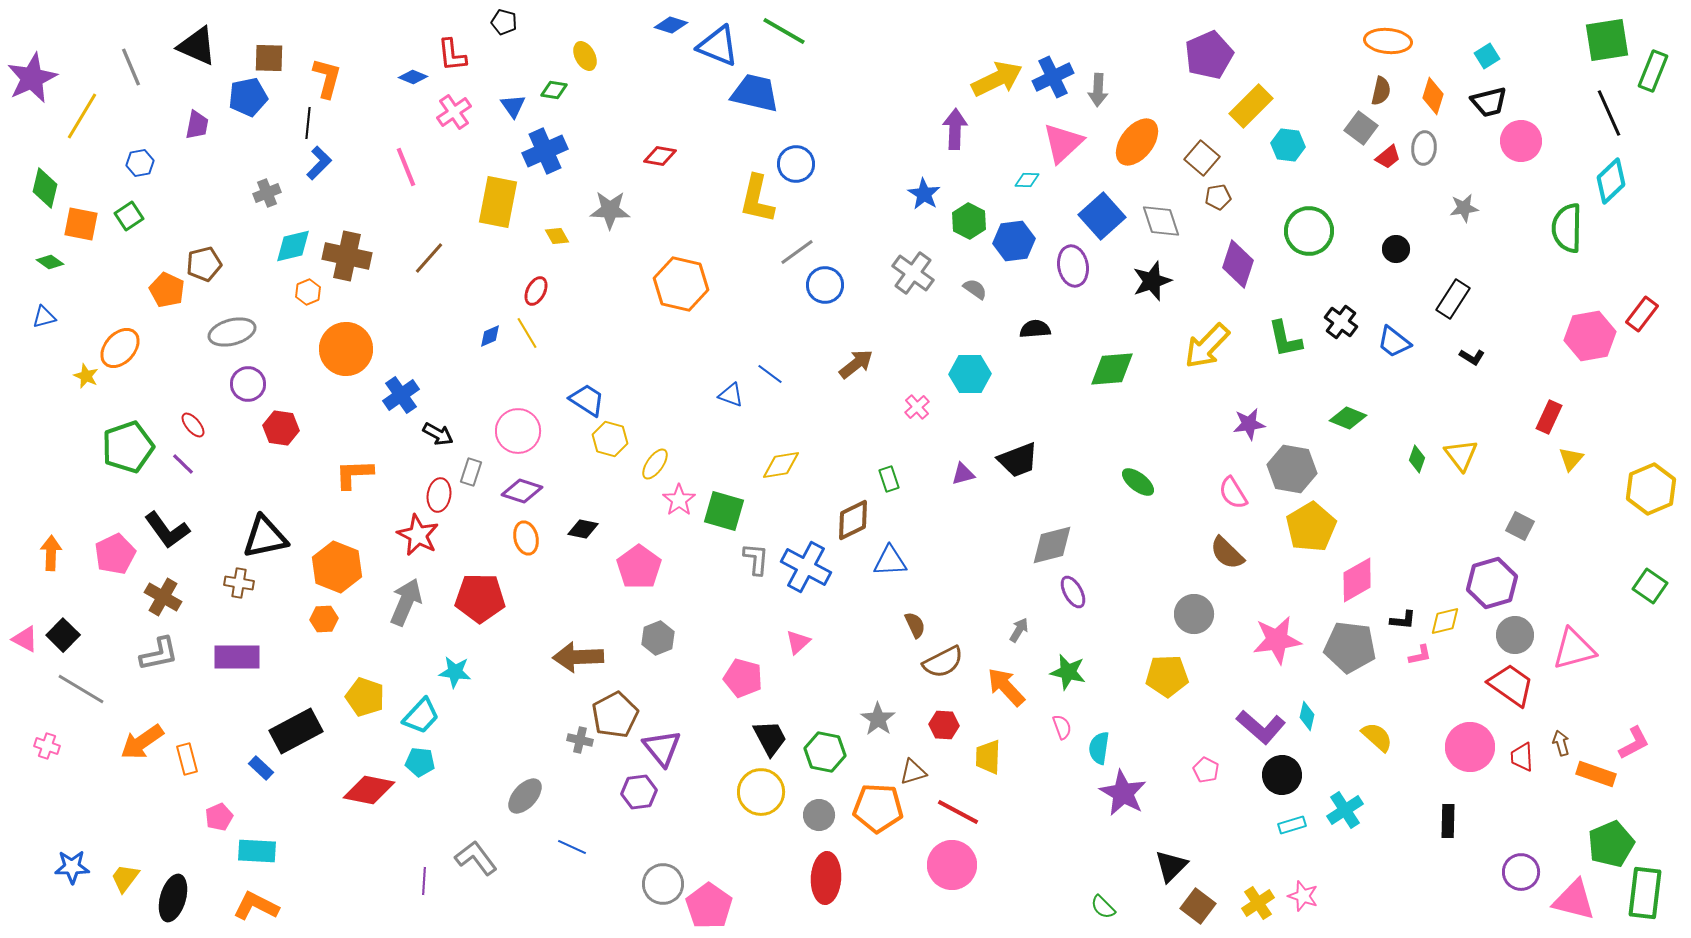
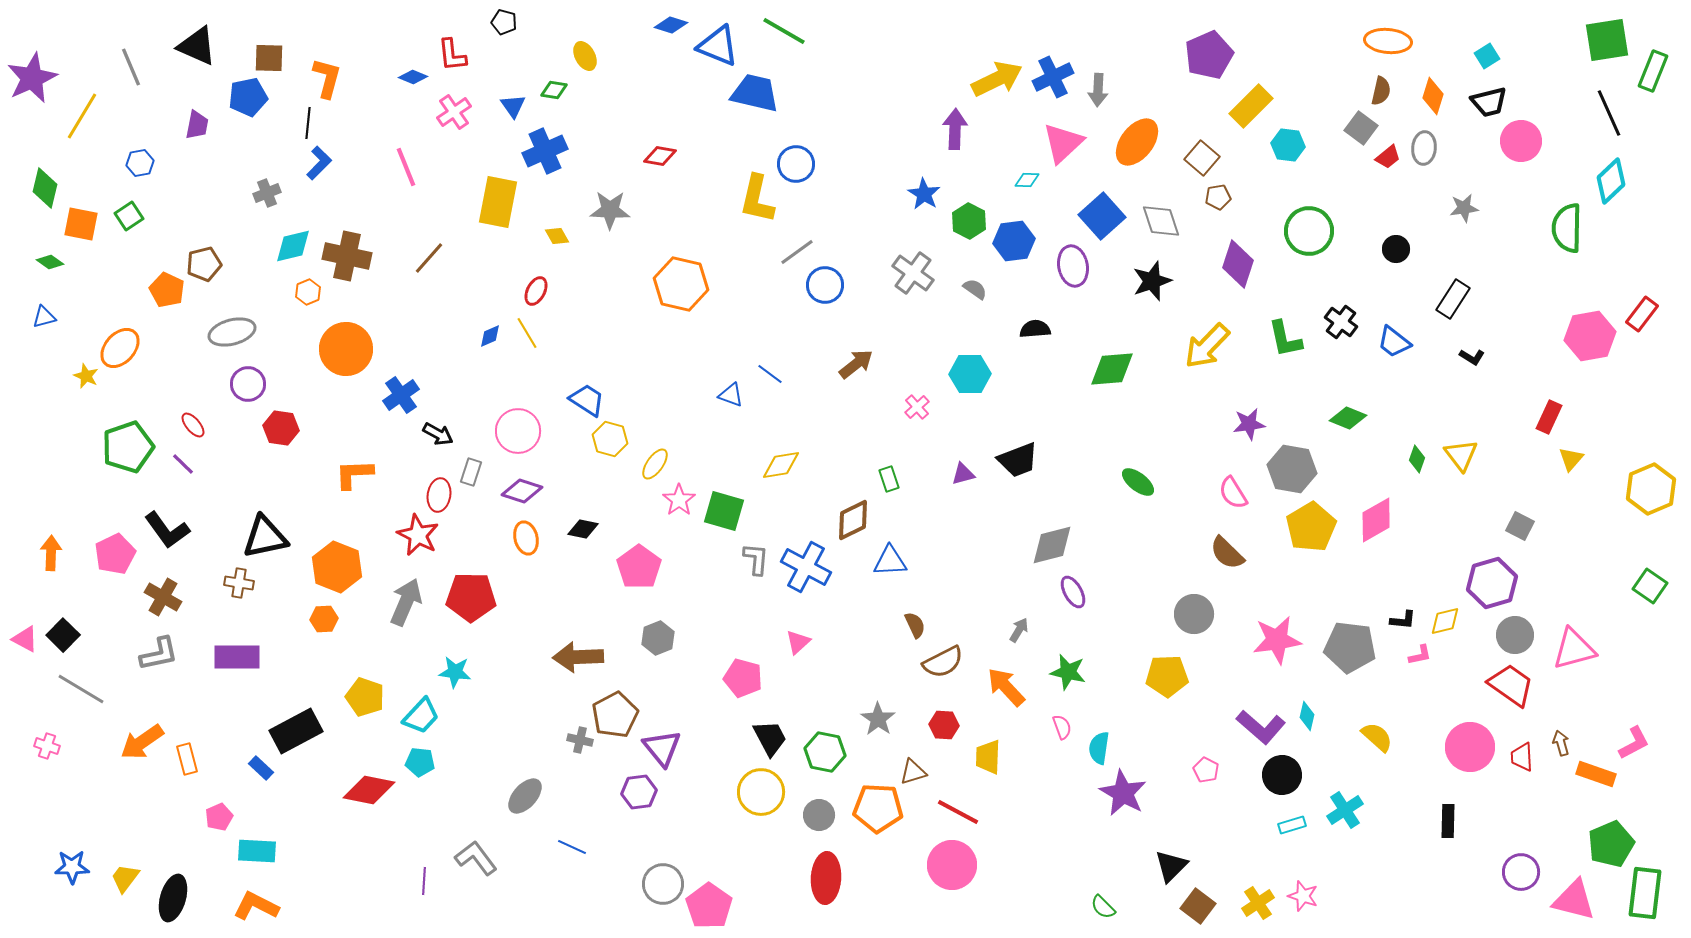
pink diamond at (1357, 580): moved 19 px right, 60 px up
red pentagon at (480, 598): moved 9 px left, 1 px up
